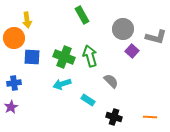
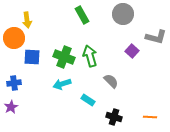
gray circle: moved 15 px up
